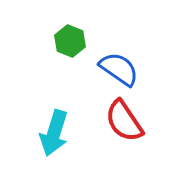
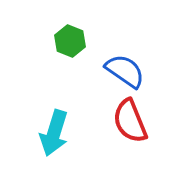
blue semicircle: moved 6 px right, 2 px down
red semicircle: moved 6 px right; rotated 12 degrees clockwise
